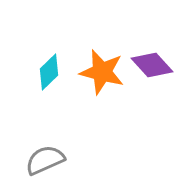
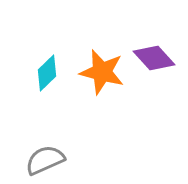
purple diamond: moved 2 px right, 7 px up
cyan diamond: moved 2 px left, 1 px down
